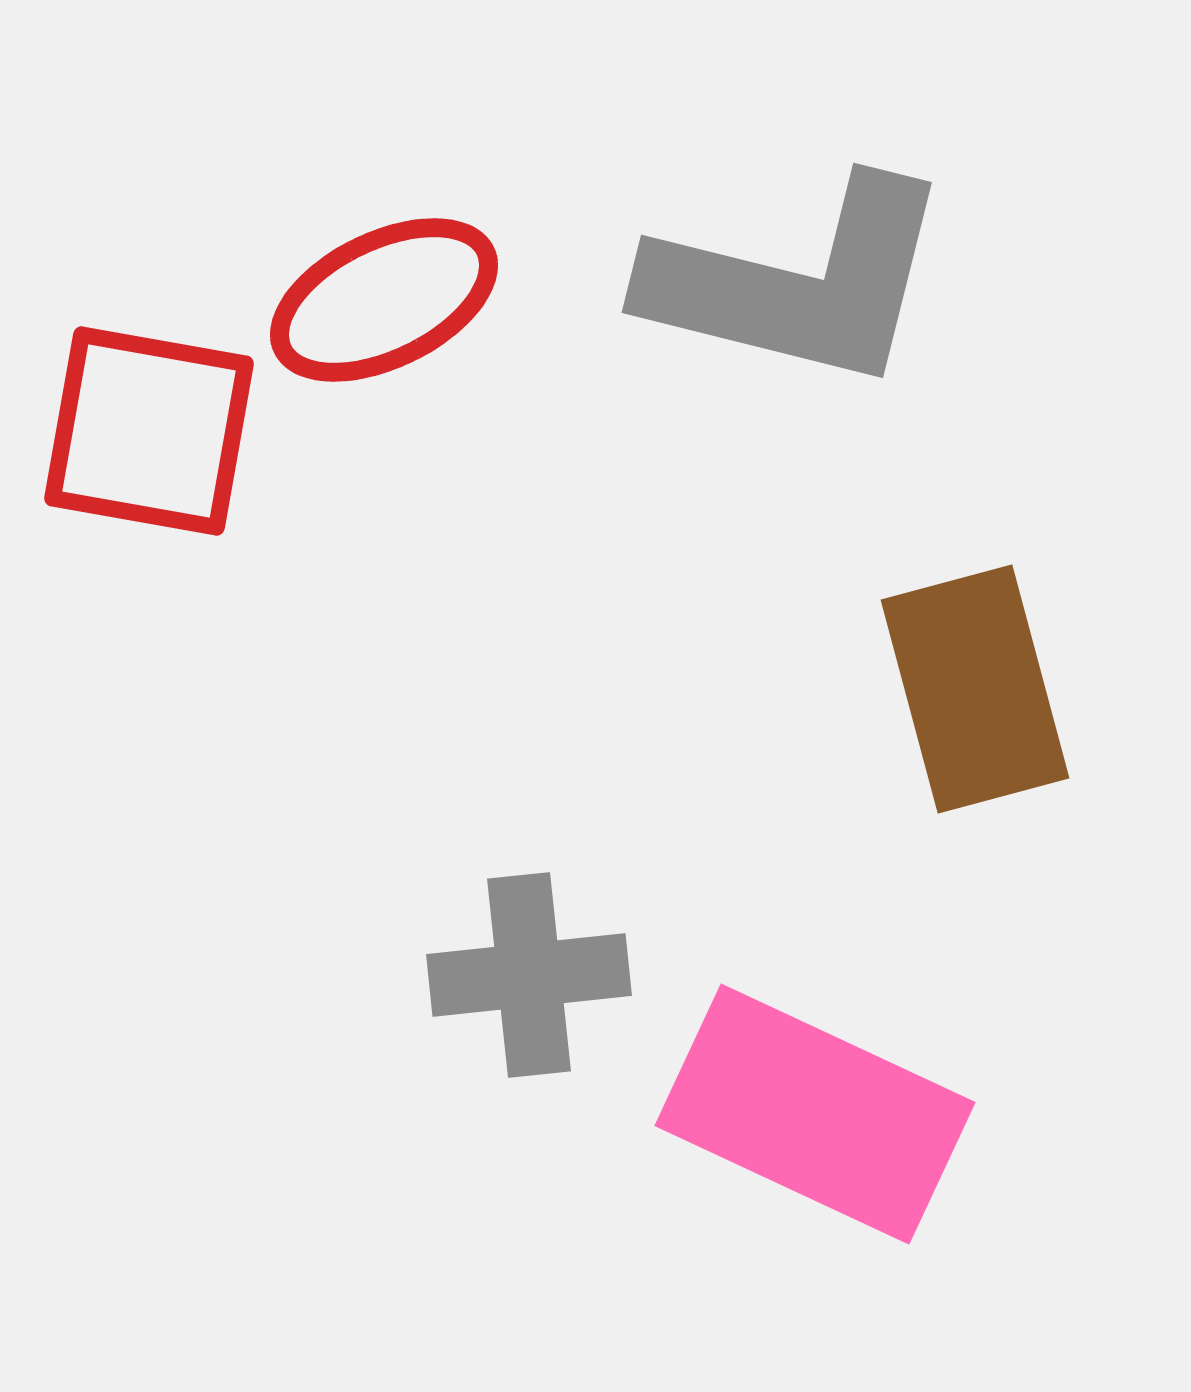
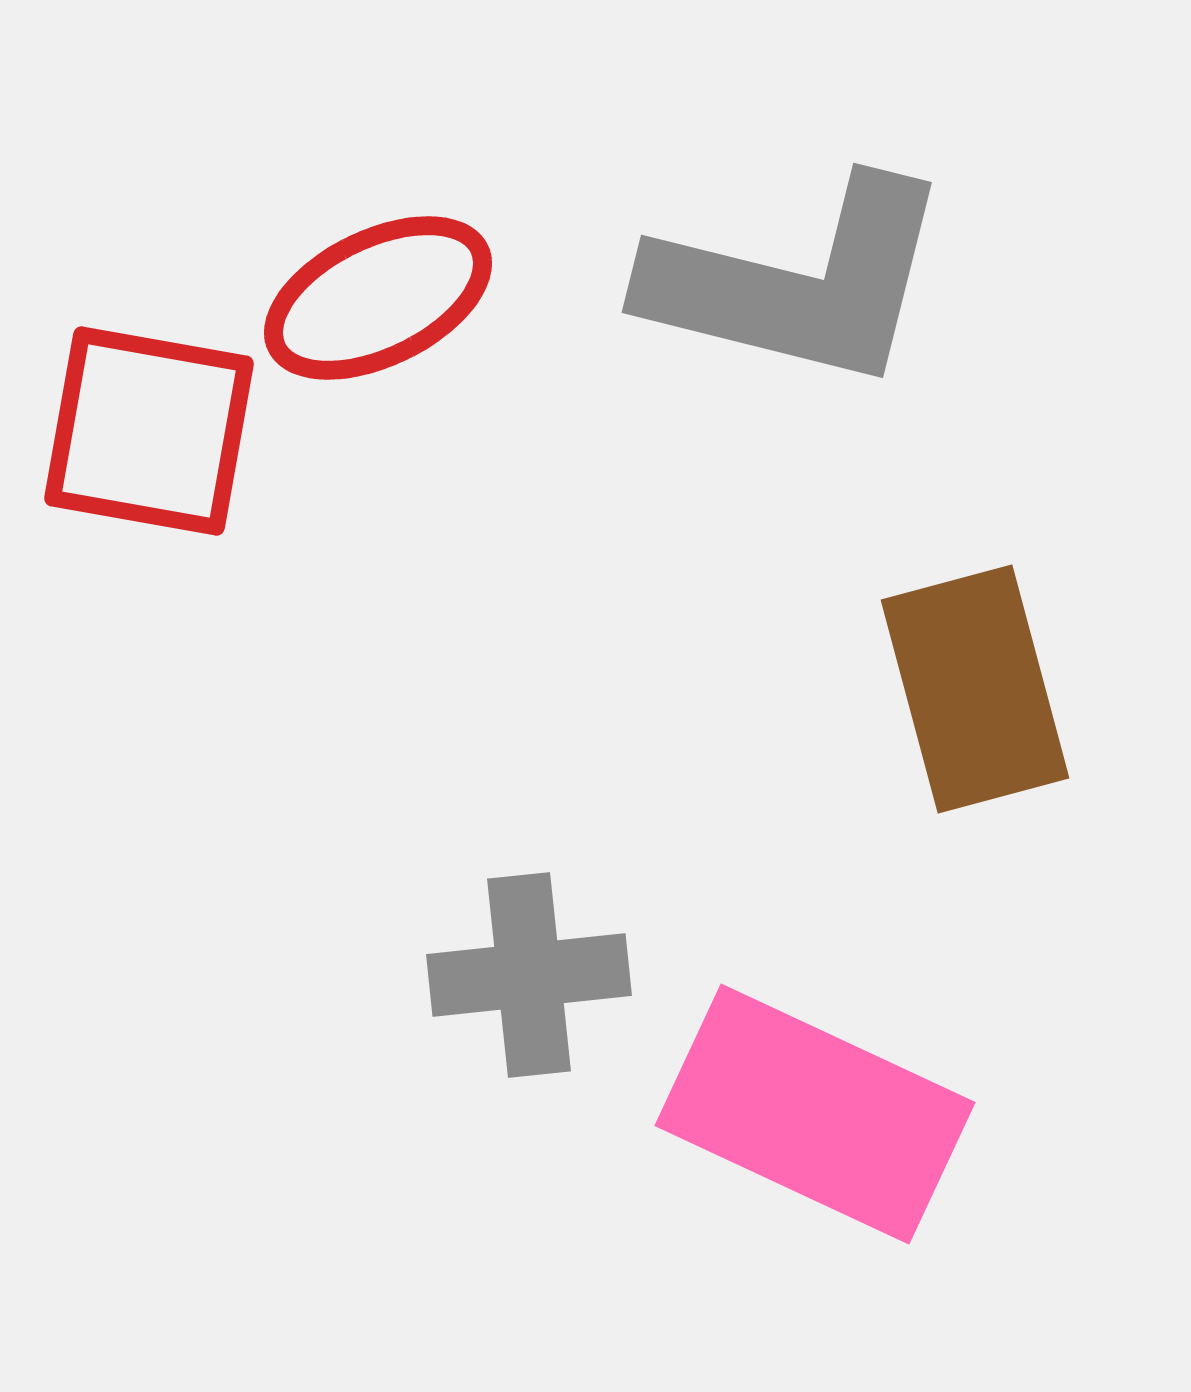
red ellipse: moved 6 px left, 2 px up
